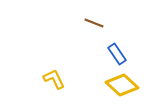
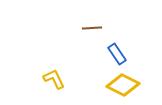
brown line: moved 2 px left, 5 px down; rotated 24 degrees counterclockwise
yellow diamond: moved 1 px right; rotated 16 degrees counterclockwise
